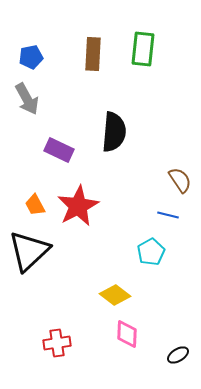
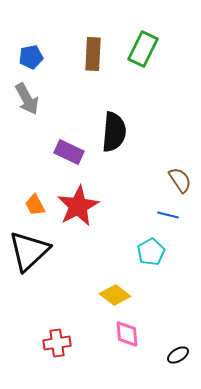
green rectangle: rotated 20 degrees clockwise
purple rectangle: moved 10 px right, 2 px down
pink diamond: rotated 8 degrees counterclockwise
